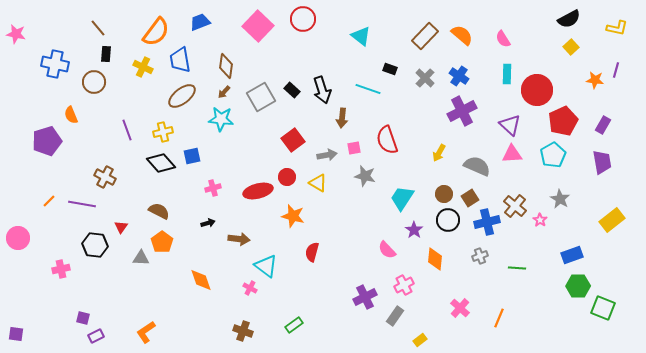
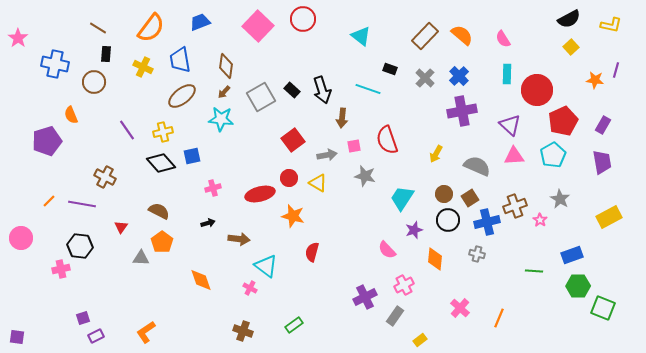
brown line at (98, 28): rotated 18 degrees counterclockwise
yellow L-shape at (617, 28): moved 6 px left, 3 px up
orange semicircle at (156, 32): moved 5 px left, 4 px up
pink star at (16, 34): moved 2 px right, 4 px down; rotated 24 degrees clockwise
blue cross at (459, 76): rotated 12 degrees clockwise
purple cross at (462, 111): rotated 16 degrees clockwise
purple line at (127, 130): rotated 15 degrees counterclockwise
pink square at (354, 148): moved 2 px up
yellow arrow at (439, 153): moved 3 px left, 1 px down
pink triangle at (512, 154): moved 2 px right, 2 px down
red circle at (287, 177): moved 2 px right, 1 px down
red ellipse at (258, 191): moved 2 px right, 3 px down
brown cross at (515, 206): rotated 30 degrees clockwise
yellow rectangle at (612, 220): moved 3 px left, 3 px up; rotated 10 degrees clockwise
purple star at (414, 230): rotated 18 degrees clockwise
pink circle at (18, 238): moved 3 px right
black hexagon at (95, 245): moved 15 px left, 1 px down
gray cross at (480, 256): moved 3 px left, 2 px up; rotated 35 degrees clockwise
green line at (517, 268): moved 17 px right, 3 px down
purple square at (83, 318): rotated 32 degrees counterclockwise
purple square at (16, 334): moved 1 px right, 3 px down
